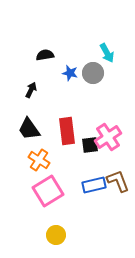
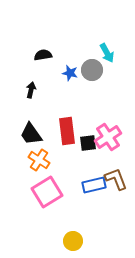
black semicircle: moved 2 px left
gray circle: moved 1 px left, 3 px up
black arrow: rotated 14 degrees counterclockwise
black trapezoid: moved 2 px right, 5 px down
black square: moved 2 px left, 2 px up
brown L-shape: moved 2 px left, 2 px up
pink square: moved 1 px left, 1 px down
yellow circle: moved 17 px right, 6 px down
